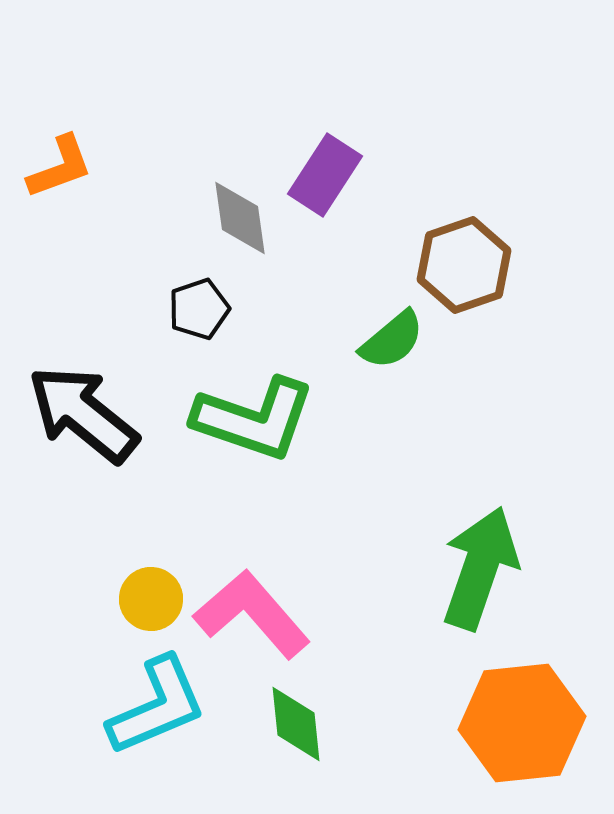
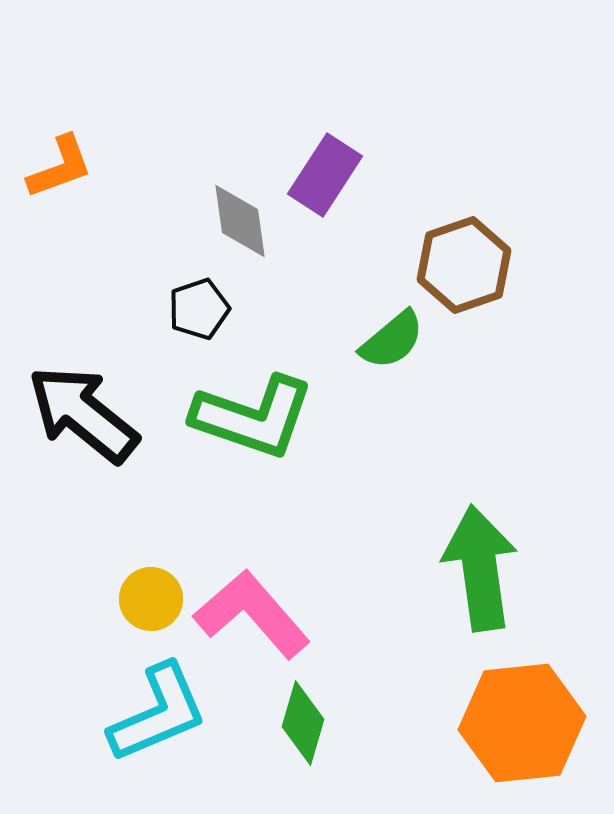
gray diamond: moved 3 px down
green L-shape: moved 1 px left, 2 px up
green arrow: rotated 27 degrees counterclockwise
cyan L-shape: moved 1 px right, 7 px down
green diamond: moved 7 px right, 1 px up; rotated 22 degrees clockwise
